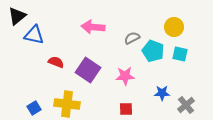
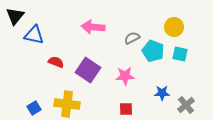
black triangle: moved 2 px left; rotated 12 degrees counterclockwise
